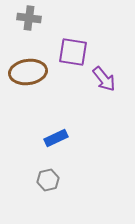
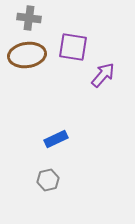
purple square: moved 5 px up
brown ellipse: moved 1 px left, 17 px up
purple arrow: moved 1 px left, 4 px up; rotated 100 degrees counterclockwise
blue rectangle: moved 1 px down
